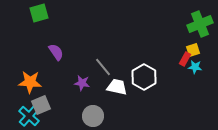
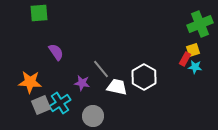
green square: rotated 12 degrees clockwise
gray line: moved 2 px left, 2 px down
cyan cross: moved 31 px right, 13 px up; rotated 15 degrees clockwise
